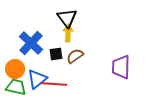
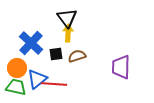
brown semicircle: moved 2 px right; rotated 18 degrees clockwise
orange circle: moved 2 px right, 1 px up
